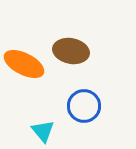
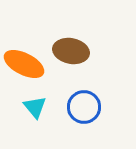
blue circle: moved 1 px down
cyan triangle: moved 8 px left, 24 px up
